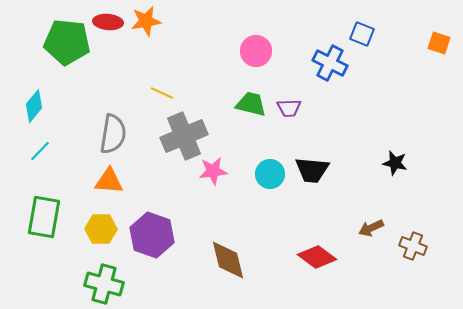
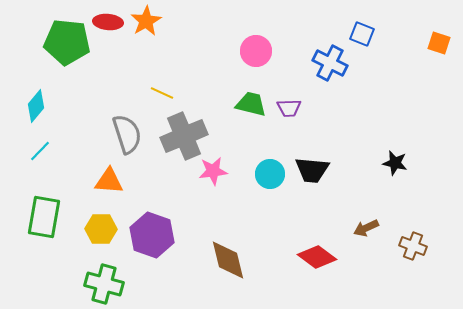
orange star: rotated 20 degrees counterclockwise
cyan diamond: moved 2 px right
gray semicircle: moved 14 px right; rotated 27 degrees counterclockwise
brown arrow: moved 5 px left
